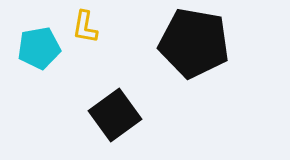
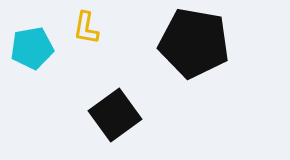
yellow L-shape: moved 1 px right, 1 px down
cyan pentagon: moved 7 px left
